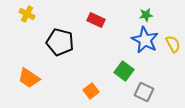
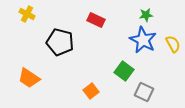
blue star: moved 2 px left
